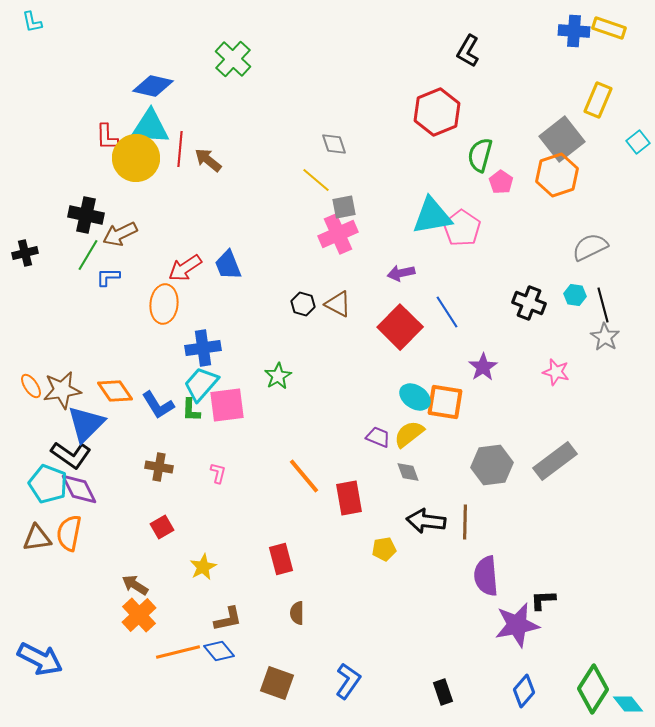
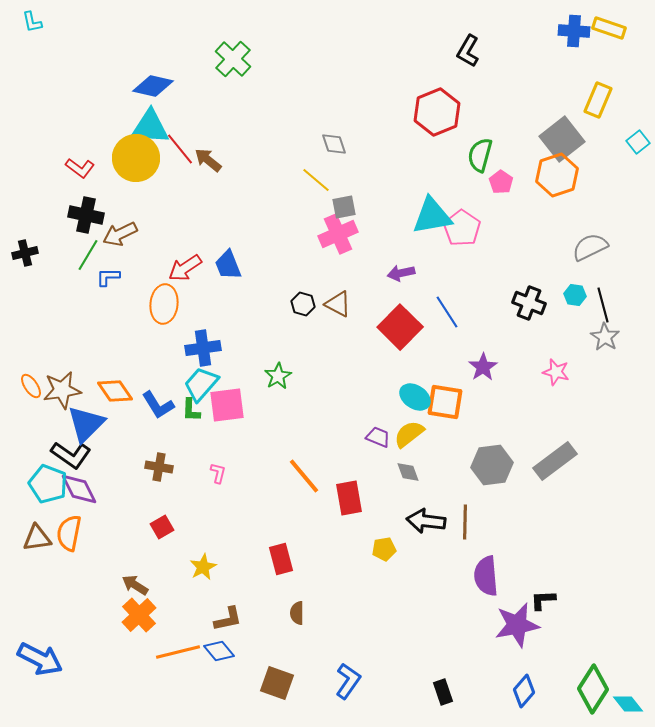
red L-shape at (107, 137): moved 27 px left, 31 px down; rotated 52 degrees counterclockwise
red line at (180, 149): rotated 44 degrees counterclockwise
